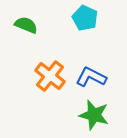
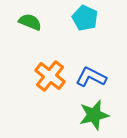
green semicircle: moved 4 px right, 3 px up
green star: rotated 28 degrees counterclockwise
